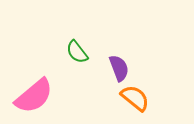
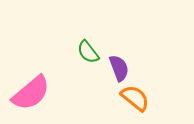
green semicircle: moved 11 px right
pink semicircle: moved 3 px left, 3 px up
